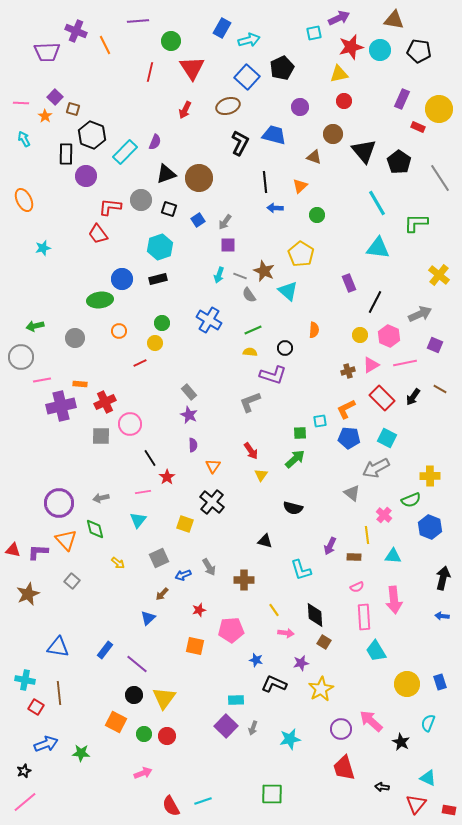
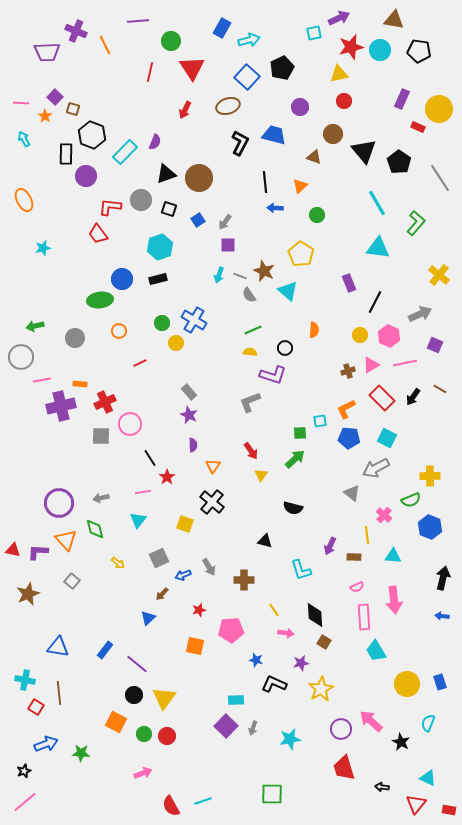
green L-shape at (416, 223): rotated 130 degrees clockwise
blue cross at (209, 320): moved 15 px left
yellow circle at (155, 343): moved 21 px right
